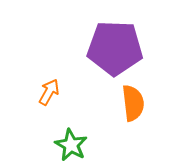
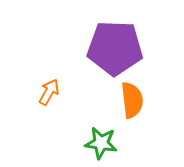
orange semicircle: moved 1 px left, 3 px up
green star: moved 30 px right, 2 px up; rotated 20 degrees counterclockwise
